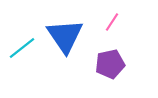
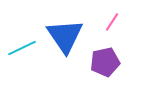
cyan line: rotated 12 degrees clockwise
purple pentagon: moved 5 px left, 2 px up
